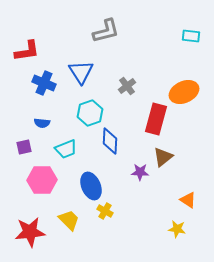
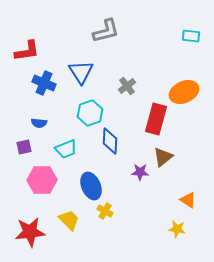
blue semicircle: moved 3 px left
